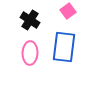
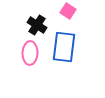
pink square: rotated 21 degrees counterclockwise
black cross: moved 7 px right, 5 px down
